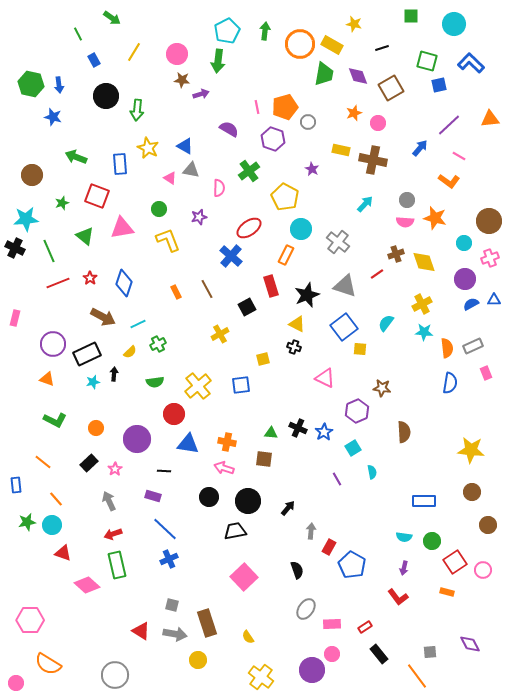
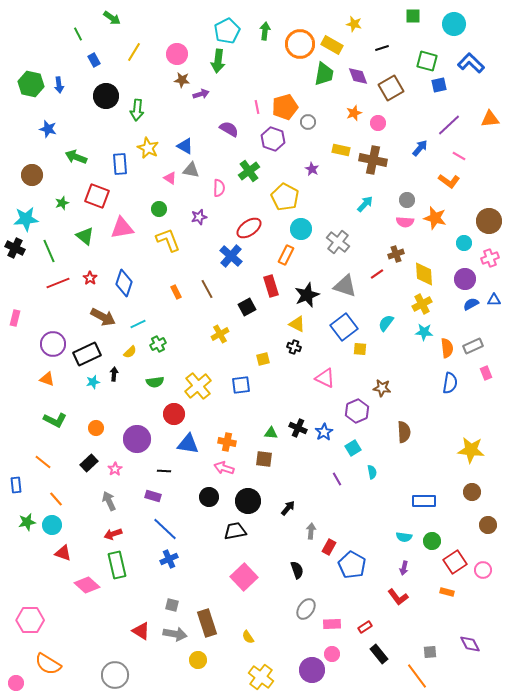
green square at (411, 16): moved 2 px right
blue star at (53, 117): moved 5 px left, 12 px down
yellow diamond at (424, 262): moved 12 px down; rotated 15 degrees clockwise
